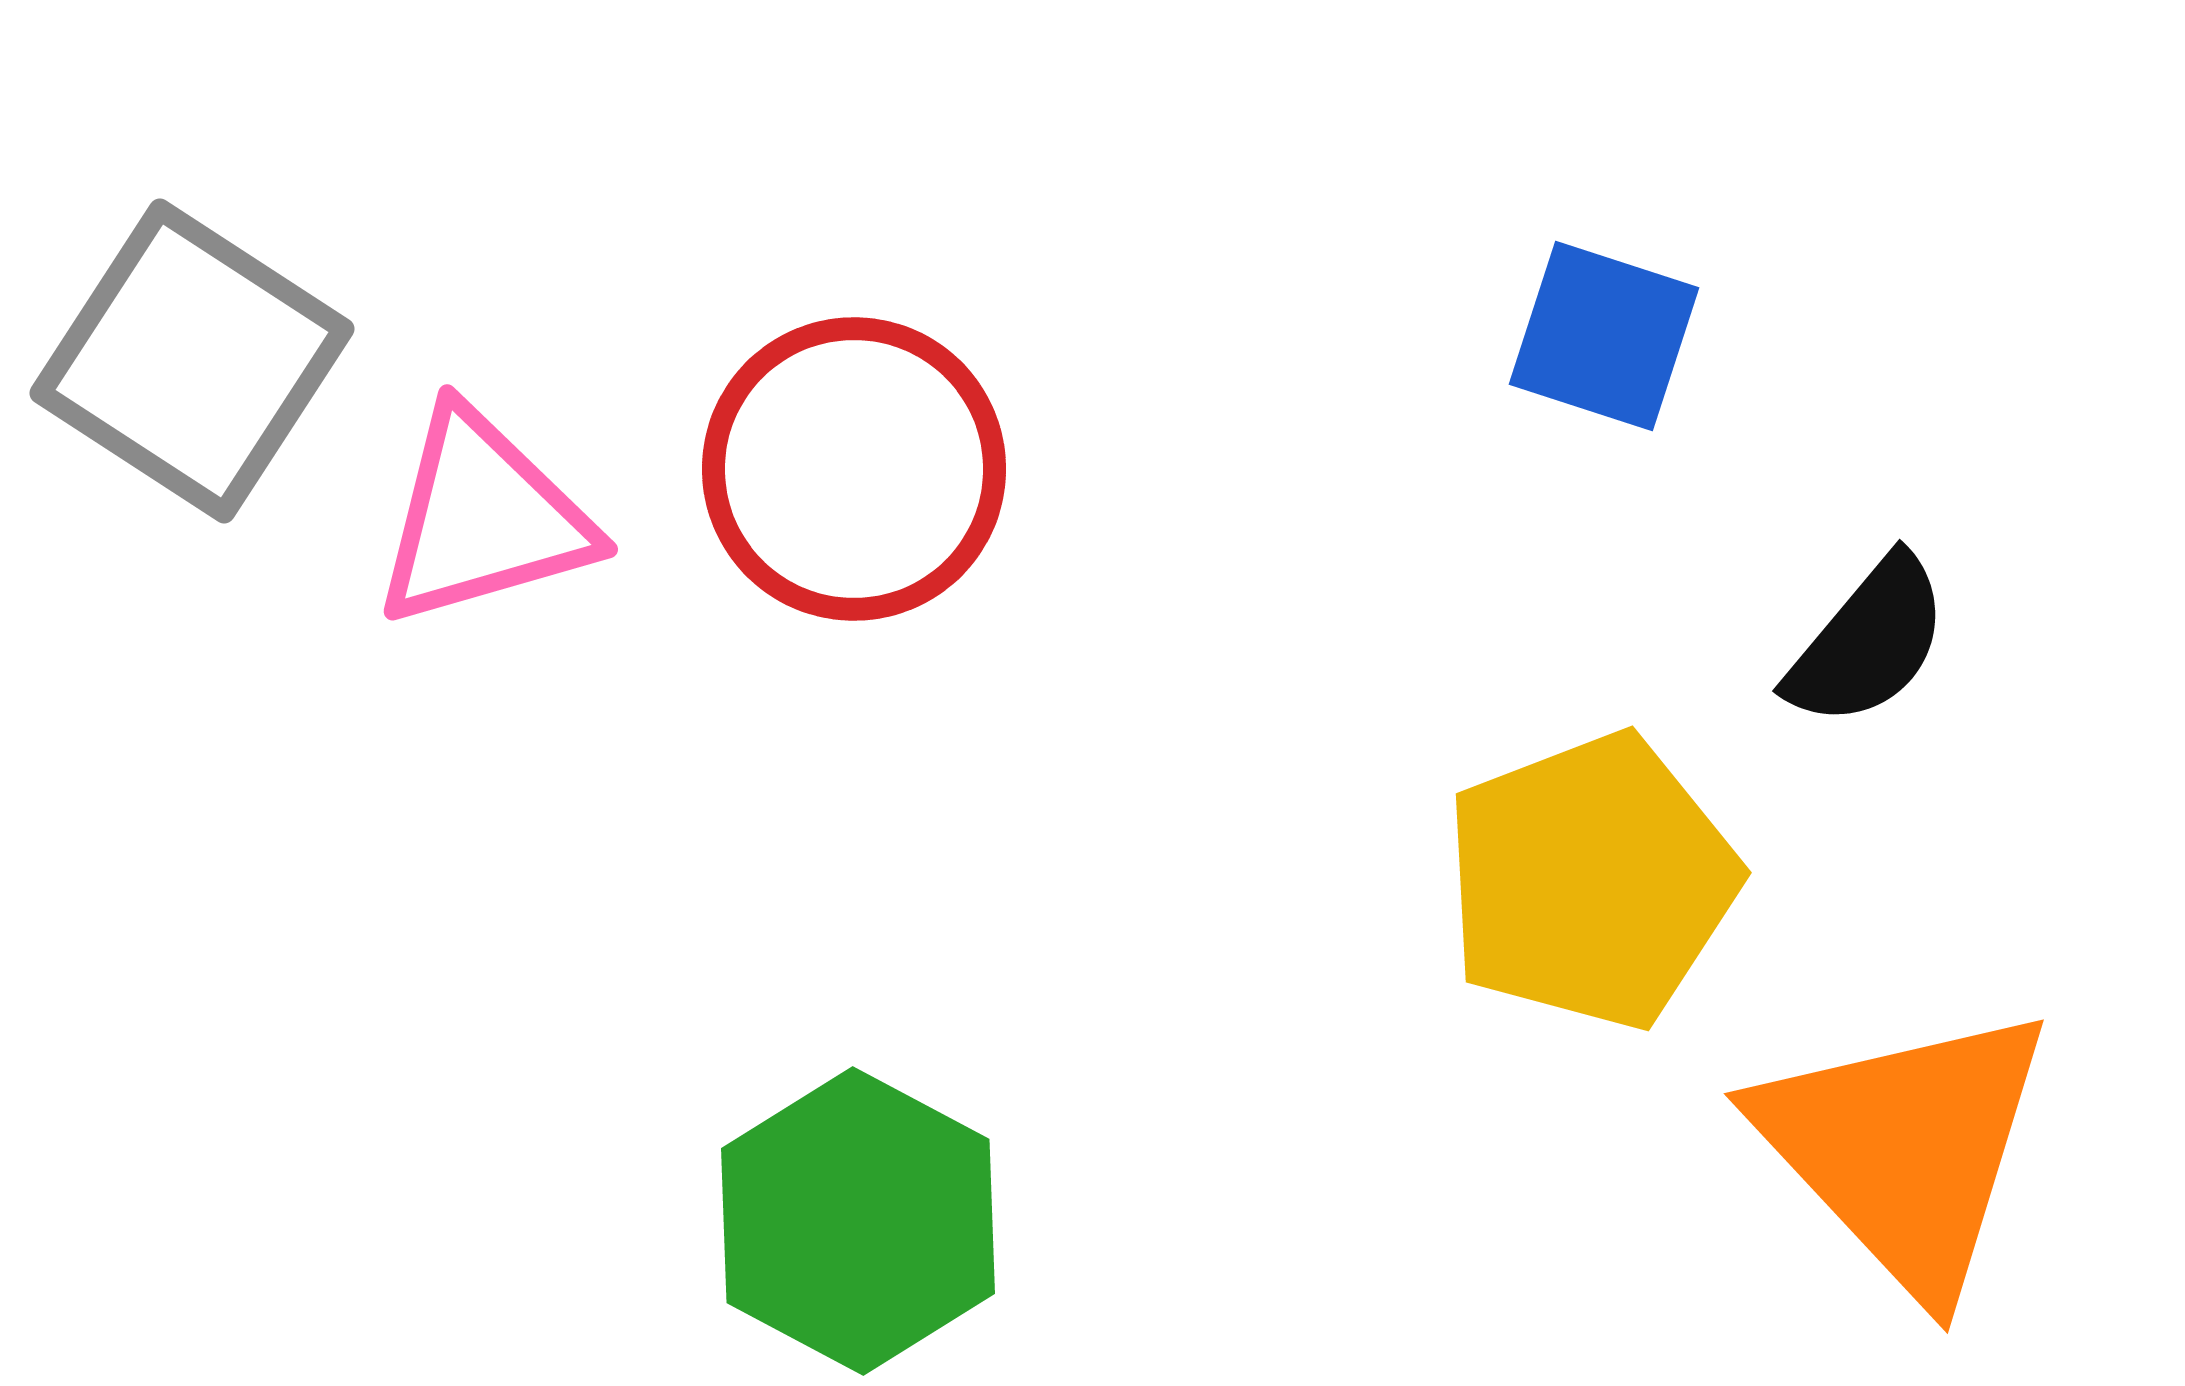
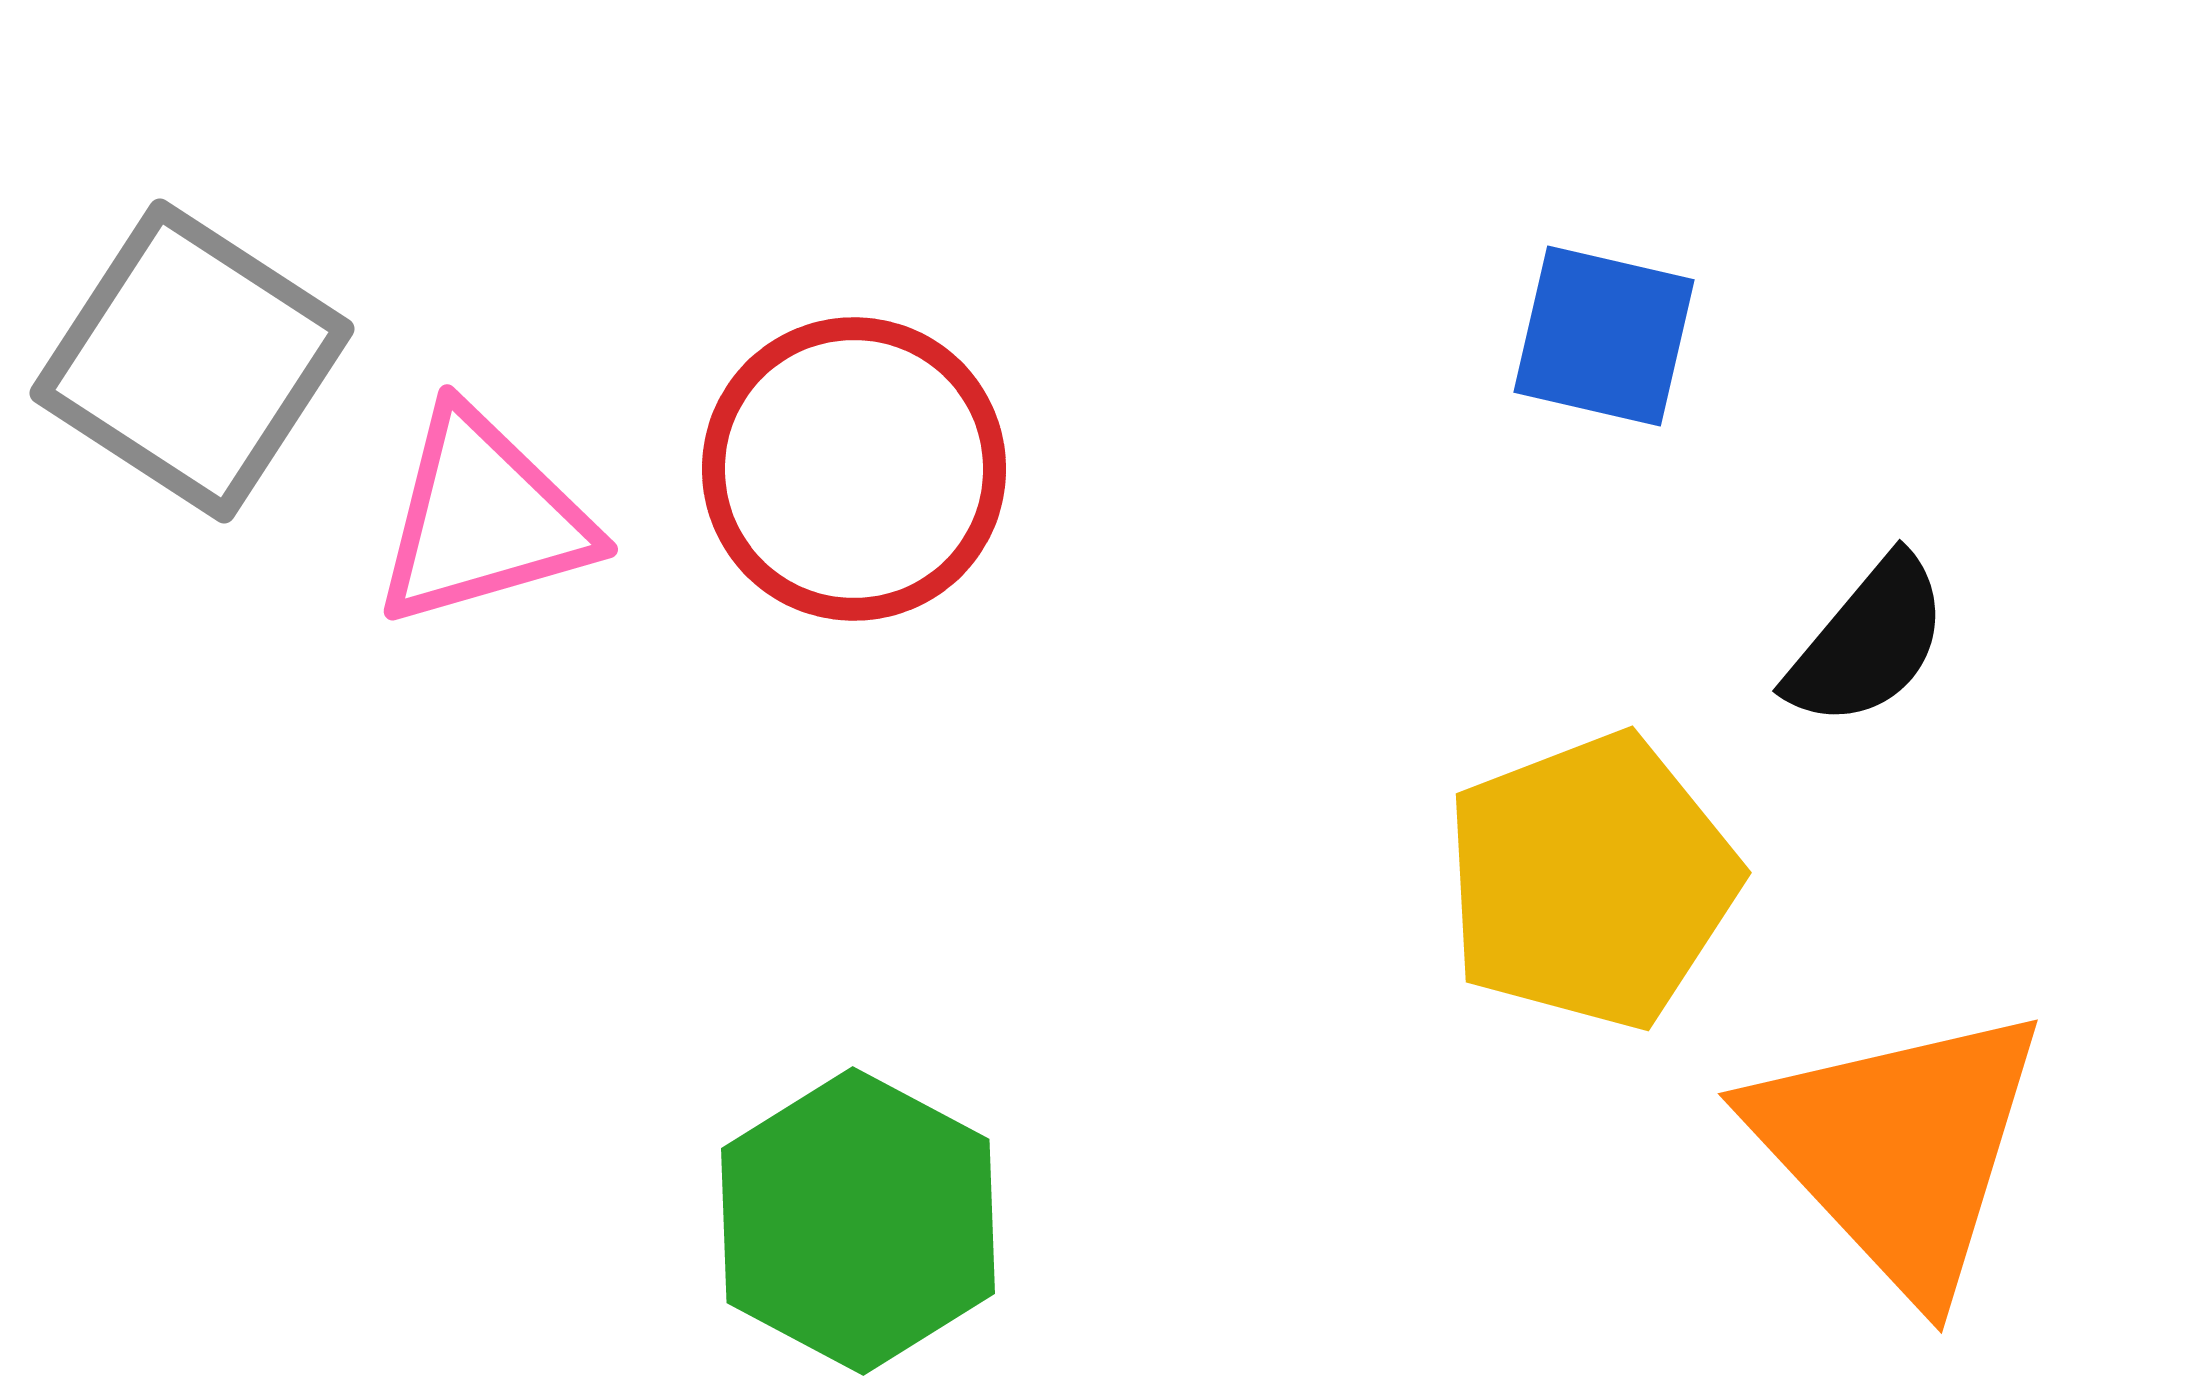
blue square: rotated 5 degrees counterclockwise
orange triangle: moved 6 px left
